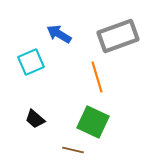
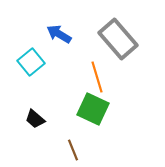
gray rectangle: moved 3 px down; rotated 69 degrees clockwise
cyan square: rotated 16 degrees counterclockwise
green square: moved 13 px up
brown line: rotated 55 degrees clockwise
